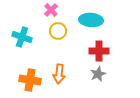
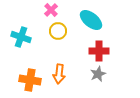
cyan ellipse: rotated 35 degrees clockwise
cyan cross: moved 1 px left
